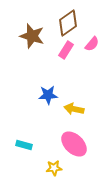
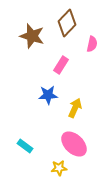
brown diamond: moved 1 px left; rotated 12 degrees counterclockwise
pink semicircle: rotated 28 degrees counterclockwise
pink rectangle: moved 5 px left, 15 px down
yellow arrow: moved 1 px right, 1 px up; rotated 102 degrees clockwise
cyan rectangle: moved 1 px right, 1 px down; rotated 21 degrees clockwise
yellow star: moved 5 px right
